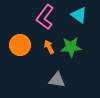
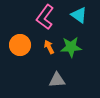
gray triangle: rotated 12 degrees counterclockwise
